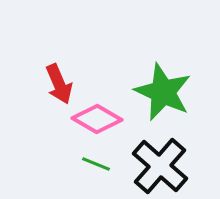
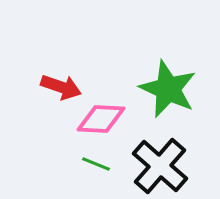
red arrow: moved 2 px right, 3 px down; rotated 48 degrees counterclockwise
green star: moved 5 px right, 3 px up
pink diamond: moved 4 px right; rotated 27 degrees counterclockwise
